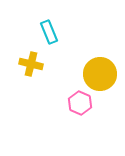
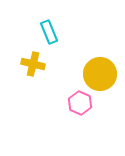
yellow cross: moved 2 px right
